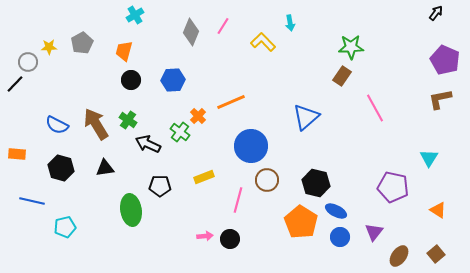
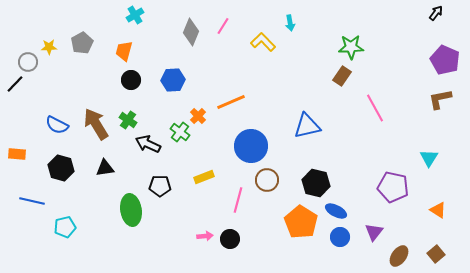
blue triangle at (306, 117): moved 1 px right, 9 px down; rotated 28 degrees clockwise
